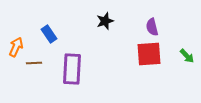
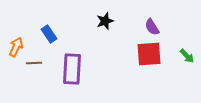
purple semicircle: rotated 18 degrees counterclockwise
